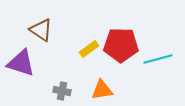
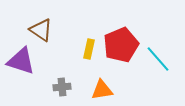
red pentagon: rotated 24 degrees counterclockwise
yellow rectangle: rotated 42 degrees counterclockwise
cyan line: rotated 64 degrees clockwise
purple triangle: moved 2 px up
gray cross: moved 4 px up; rotated 18 degrees counterclockwise
